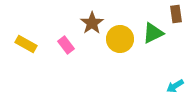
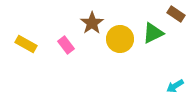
brown rectangle: rotated 48 degrees counterclockwise
